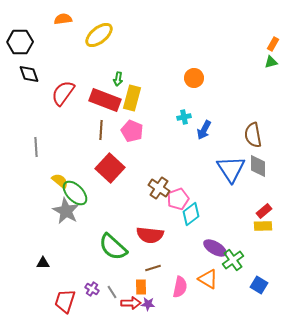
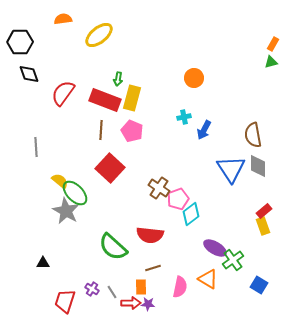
yellow rectangle at (263, 226): rotated 72 degrees clockwise
